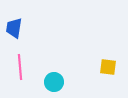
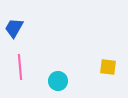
blue trapezoid: rotated 20 degrees clockwise
cyan circle: moved 4 px right, 1 px up
